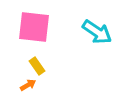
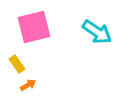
pink square: rotated 20 degrees counterclockwise
yellow rectangle: moved 20 px left, 2 px up
